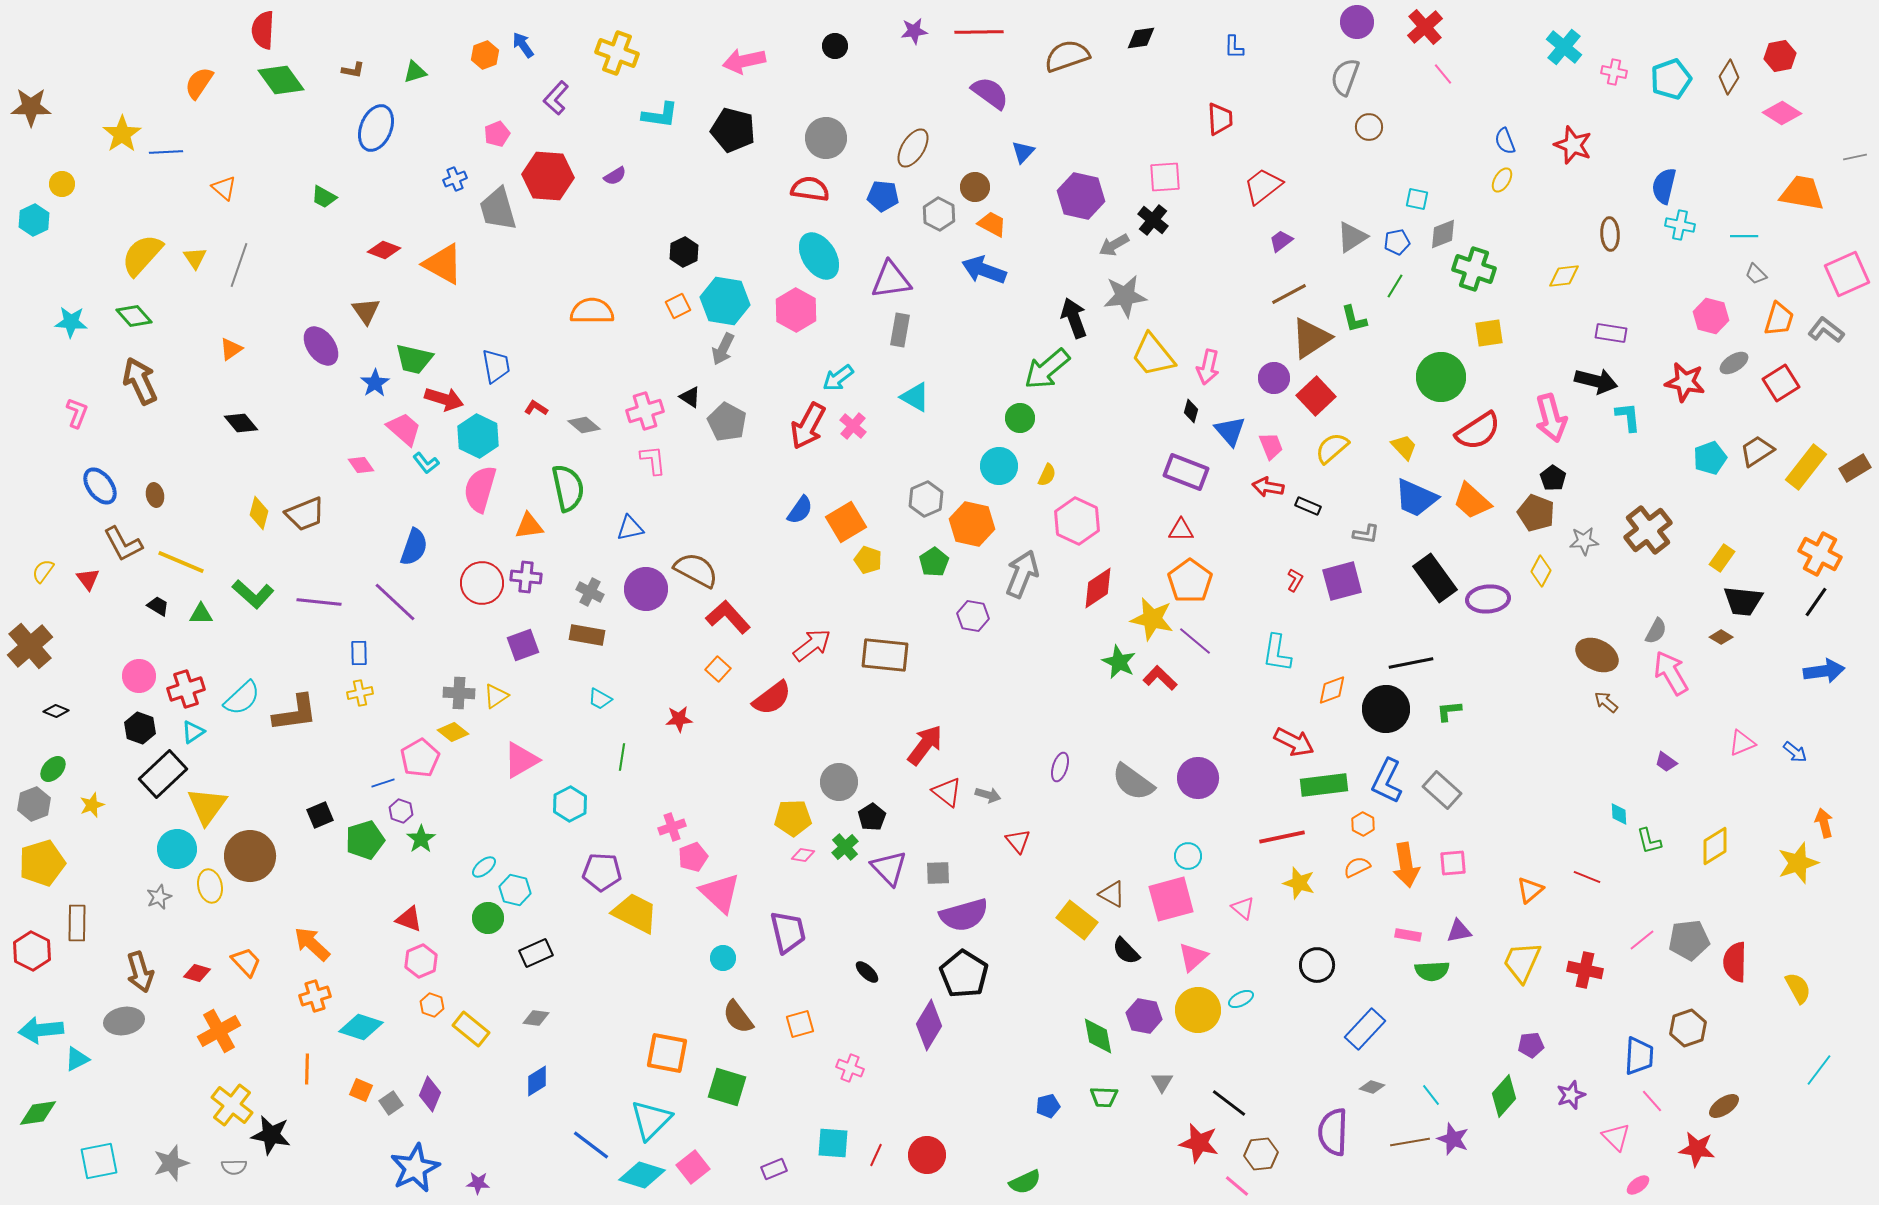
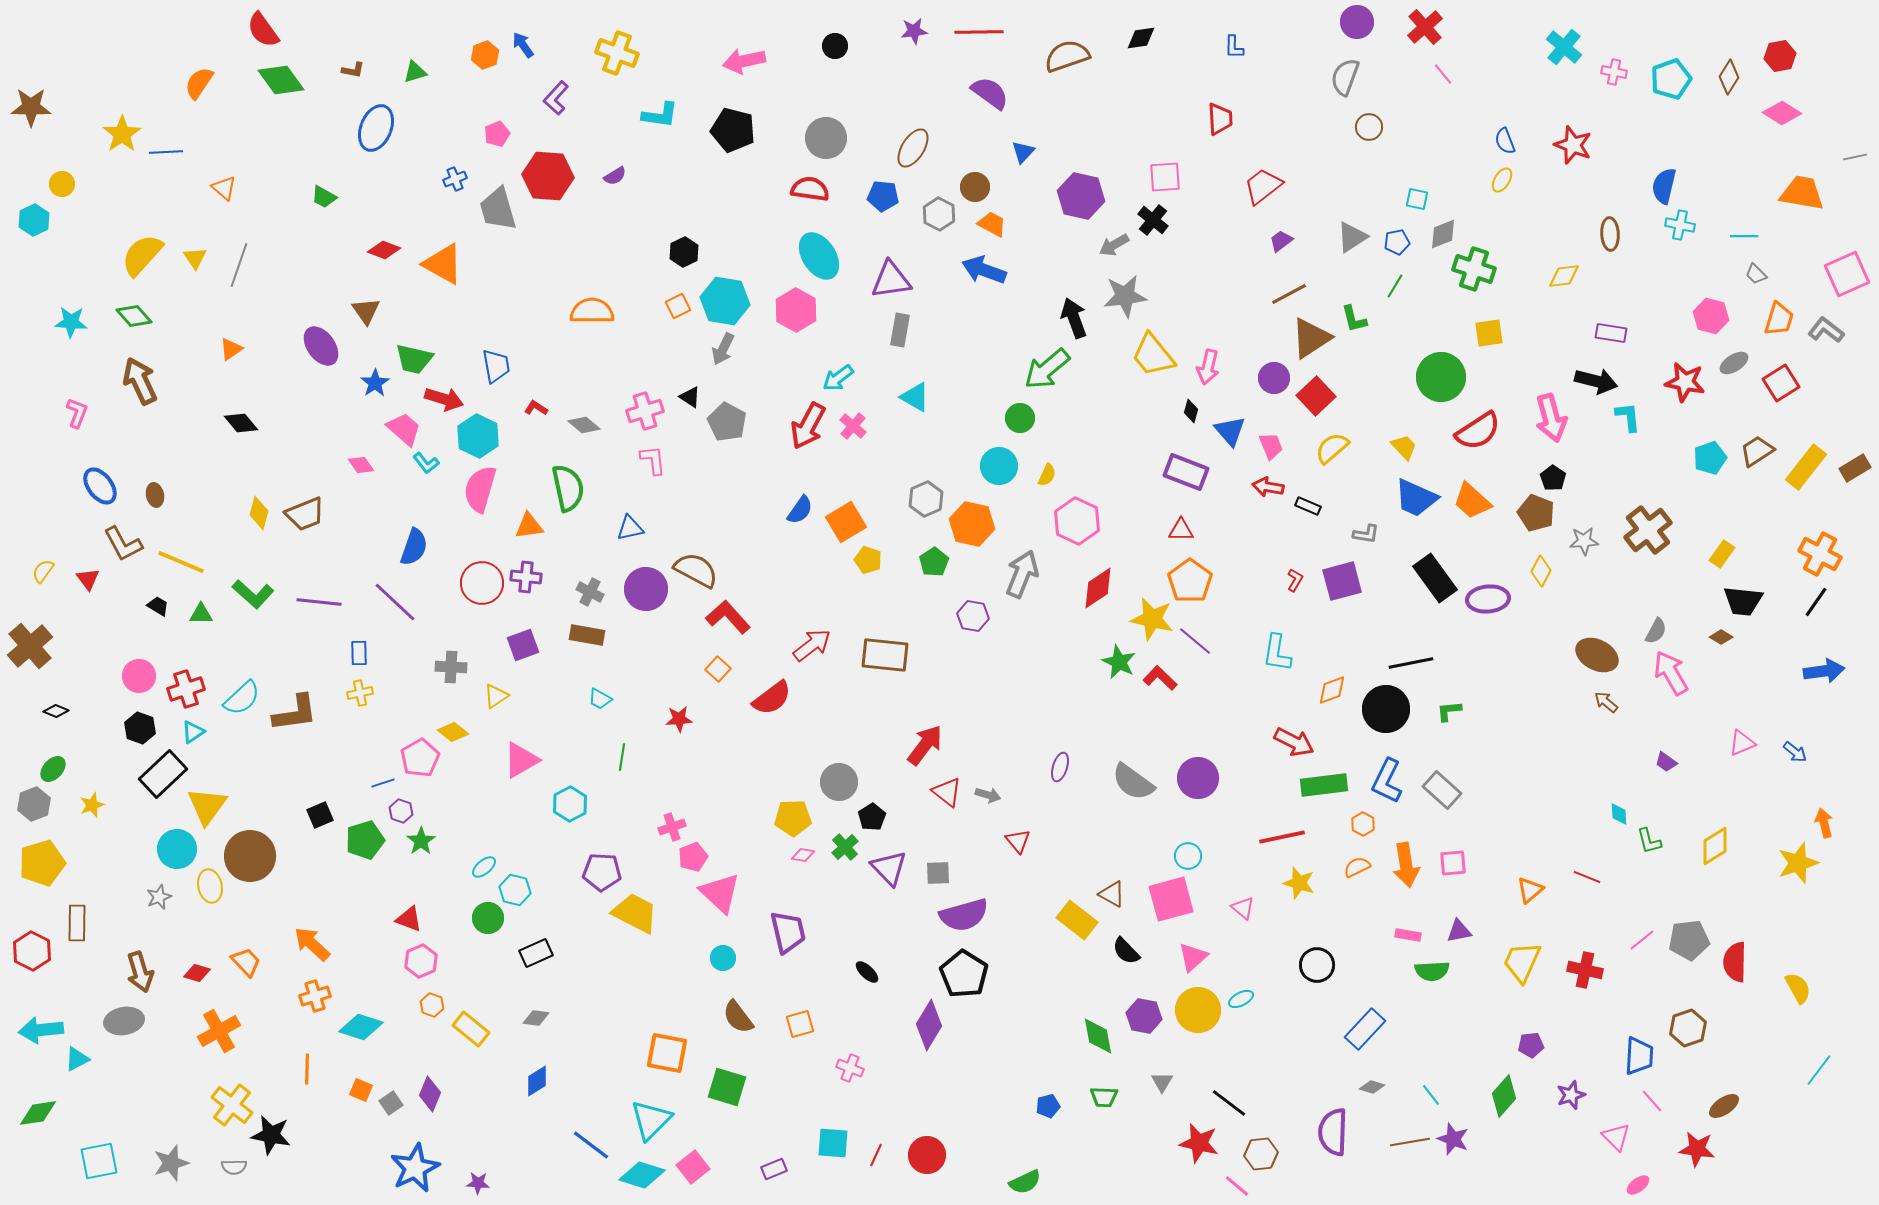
red semicircle at (263, 30): rotated 39 degrees counterclockwise
yellow rectangle at (1722, 558): moved 4 px up
gray cross at (459, 693): moved 8 px left, 26 px up
green star at (421, 839): moved 2 px down
